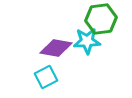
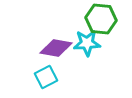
green hexagon: rotated 12 degrees clockwise
cyan star: moved 2 px down
